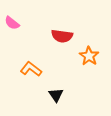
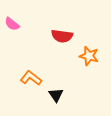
pink semicircle: moved 1 px down
orange star: rotated 18 degrees counterclockwise
orange L-shape: moved 9 px down
